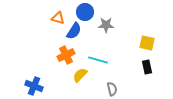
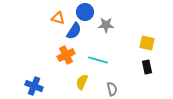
yellow semicircle: moved 2 px right, 7 px down; rotated 21 degrees counterclockwise
